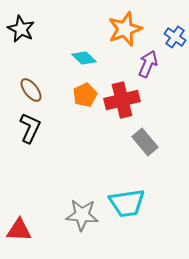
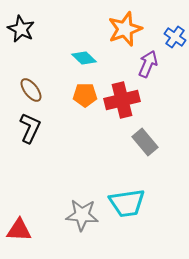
orange pentagon: rotated 25 degrees clockwise
